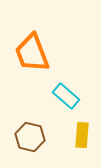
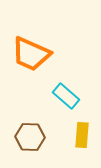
orange trapezoid: moved 1 px left, 1 px down; rotated 45 degrees counterclockwise
brown hexagon: rotated 12 degrees counterclockwise
